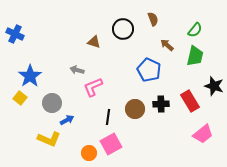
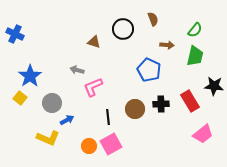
brown arrow: rotated 144 degrees clockwise
black star: rotated 12 degrees counterclockwise
black line: rotated 14 degrees counterclockwise
yellow L-shape: moved 1 px left, 1 px up
orange circle: moved 7 px up
